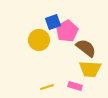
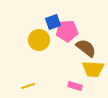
pink pentagon: rotated 25 degrees clockwise
yellow trapezoid: moved 3 px right
yellow line: moved 19 px left, 1 px up
